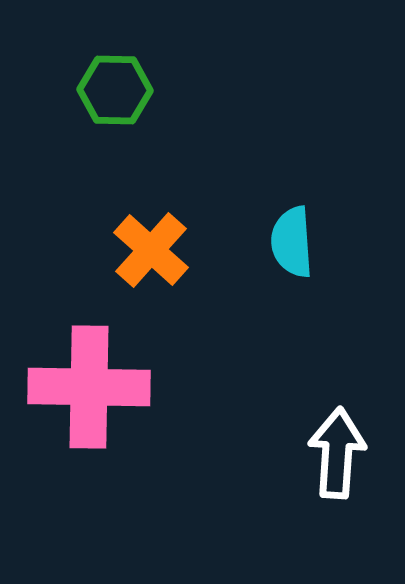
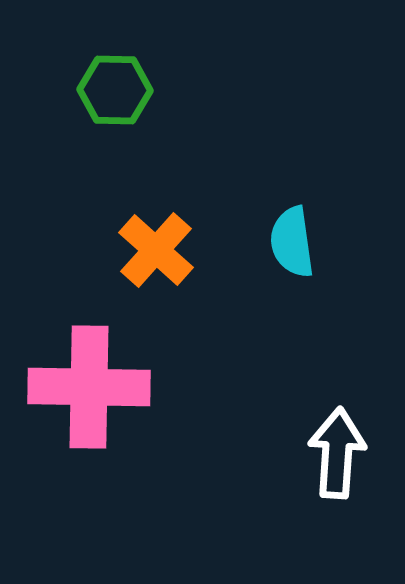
cyan semicircle: rotated 4 degrees counterclockwise
orange cross: moved 5 px right
